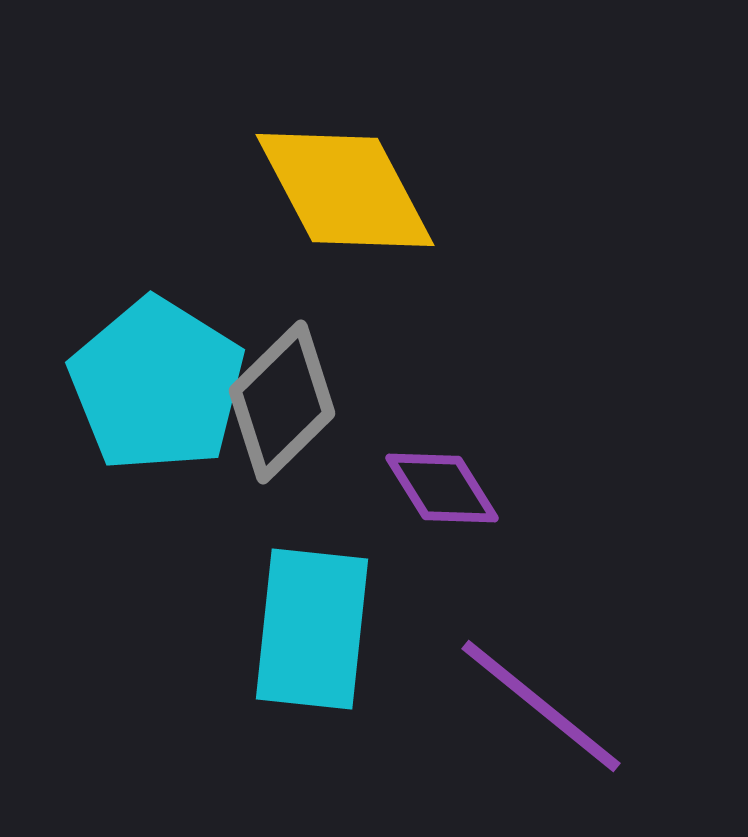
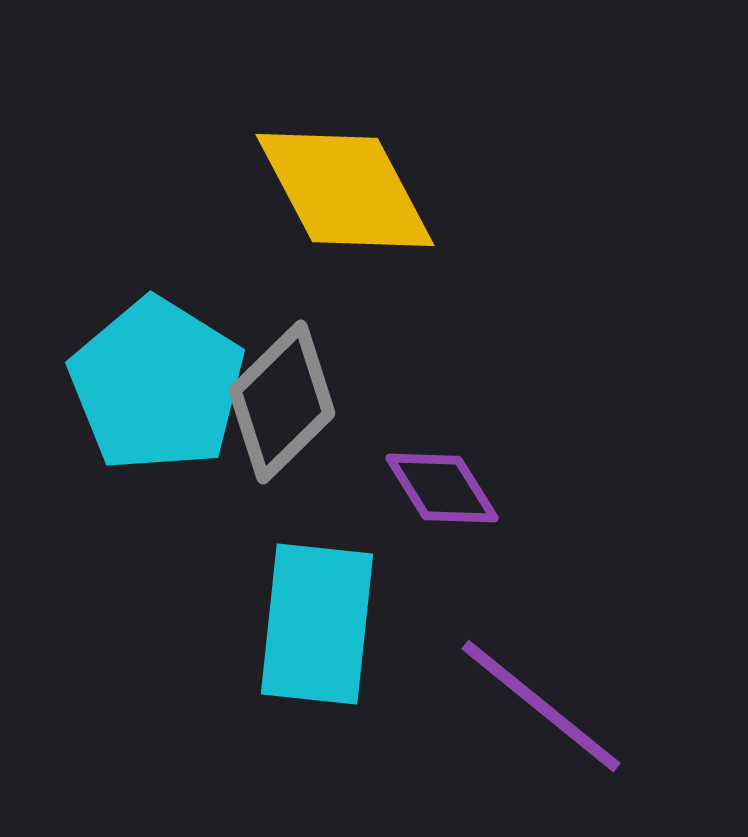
cyan rectangle: moved 5 px right, 5 px up
